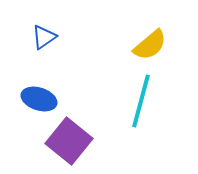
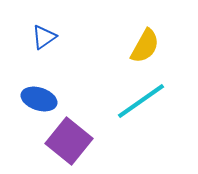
yellow semicircle: moved 5 px left, 1 px down; rotated 21 degrees counterclockwise
cyan line: rotated 40 degrees clockwise
